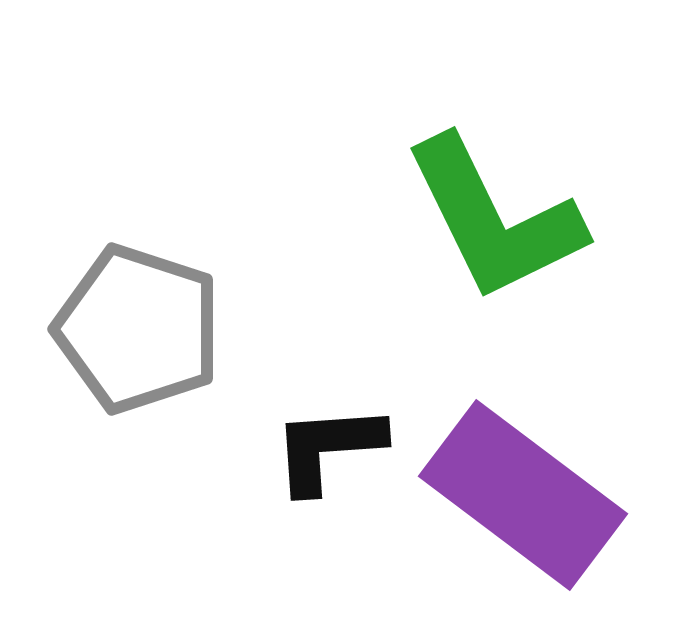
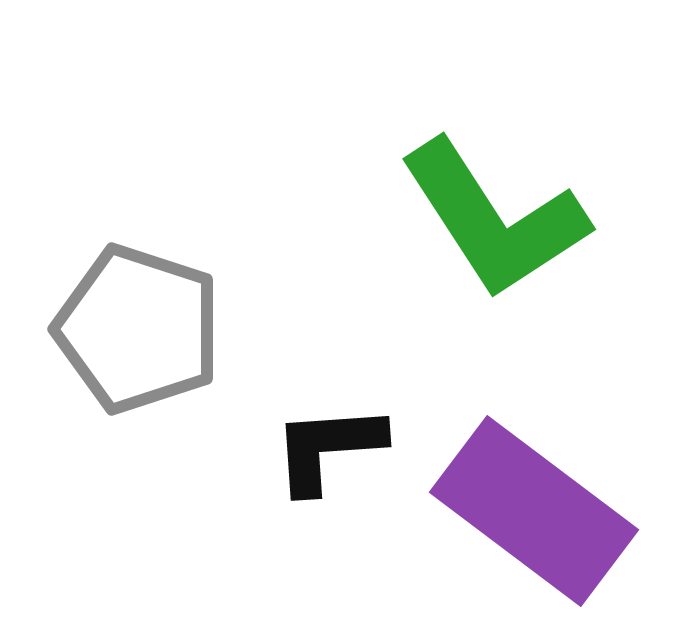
green L-shape: rotated 7 degrees counterclockwise
purple rectangle: moved 11 px right, 16 px down
